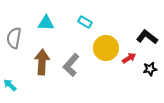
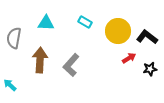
yellow circle: moved 12 px right, 17 px up
brown arrow: moved 2 px left, 2 px up
